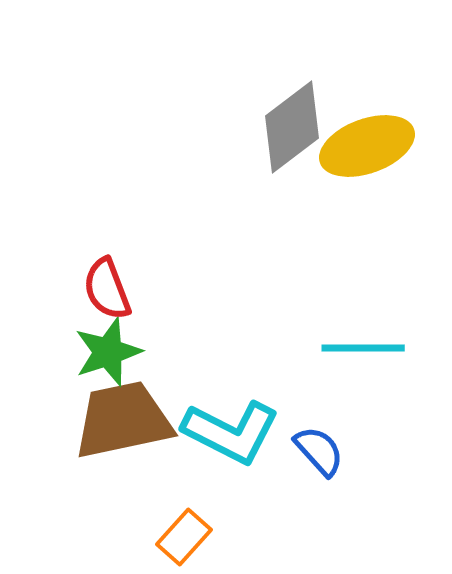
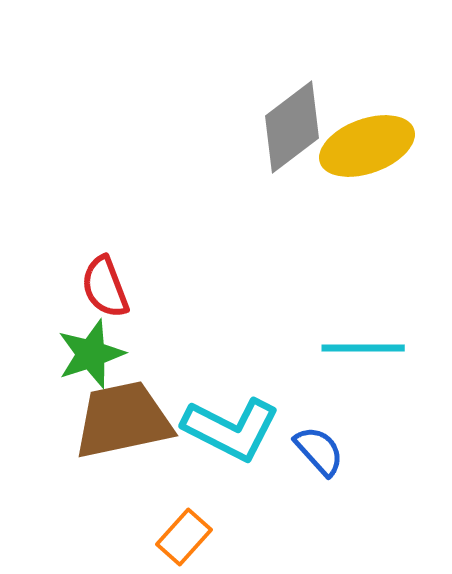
red semicircle: moved 2 px left, 2 px up
green star: moved 17 px left, 2 px down
cyan L-shape: moved 3 px up
